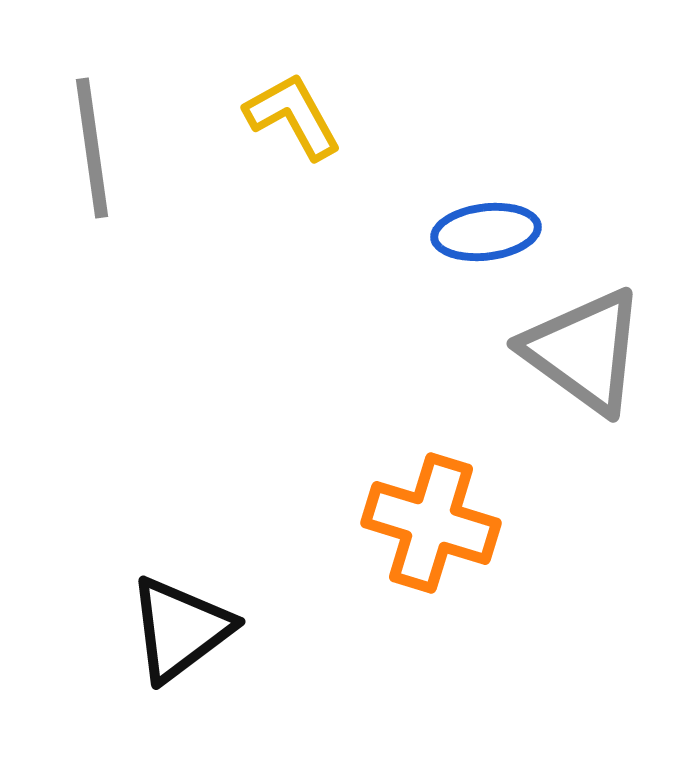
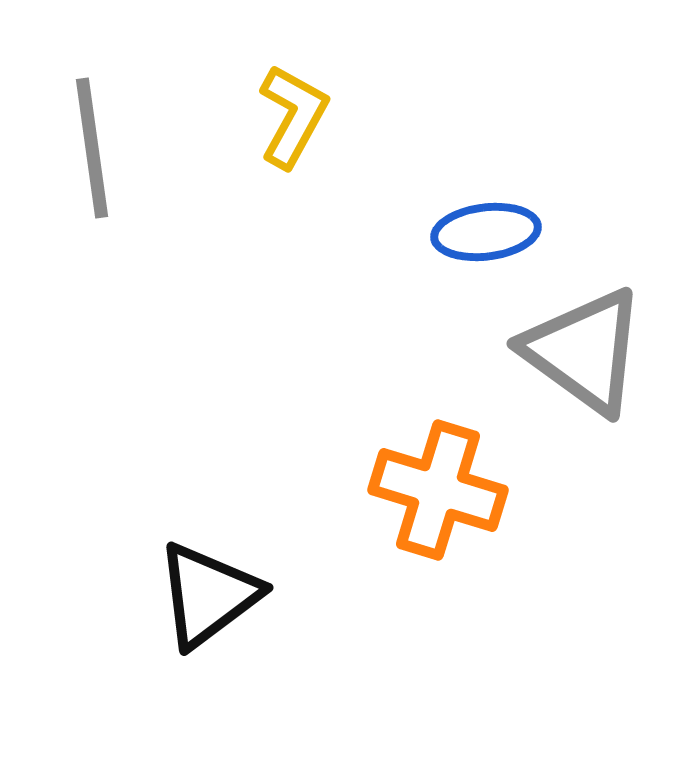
yellow L-shape: rotated 58 degrees clockwise
orange cross: moved 7 px right, 33 px up
black triangle: moved 28 px right, 34 px up
